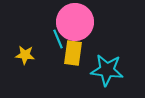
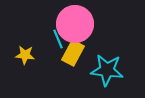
pink circle: moved 2 px down
yellow rectangle: rotated 20 degrees clockwise
